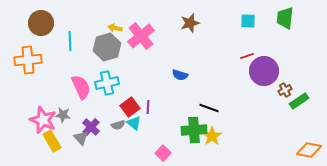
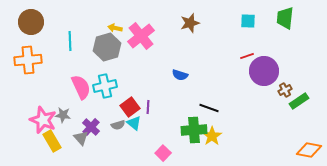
brown circle: moved 10 px left, 1 px up
cyan cross: moved 2 px left, 3 px down
